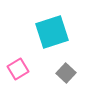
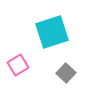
pink square: moved 4 px up
